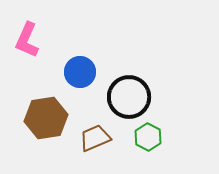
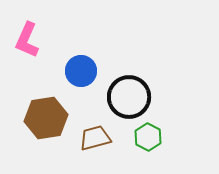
blue circle: moved 1 px right, 1 px up
brown trapezoid: rotated 8 degrees clockwise
